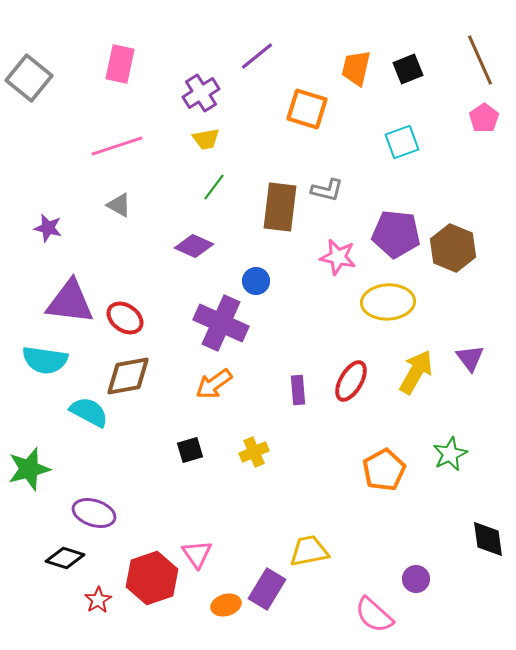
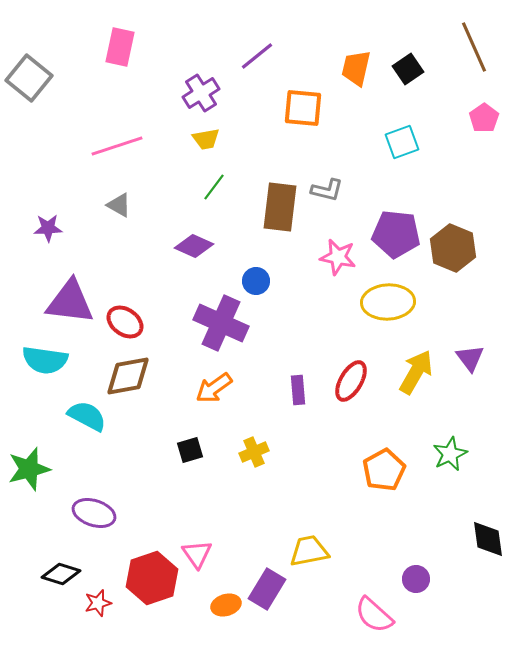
brown line at (480, 60): moved 6 px left, 13 px up
pink rectangle at (120, 64): moved 17 px up
black square at (408, 69): rotated 12 degrees counterclockwise
orange square at (307, 109): moved 4 px left, 1 px up; rotated 12 degrees counterclockwise
purple star at (48, 228): rotated 16 degrees counterclockwise
red ellipse at (125, 318): moved 4 px down
orange arrow at (214, 384): moved 4 px down
cyan semicircle at (89, 412): moved 2 px left, 4 px down
black diamond at (65, 558): moved 4 px left, 16 px down
red star at (98, 600): moved 3 px down; rotated 16 degrees clockwise
